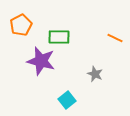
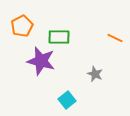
orange pentagon: moved 1 px right, 1 px down
